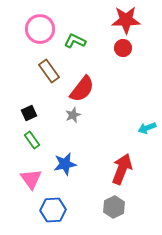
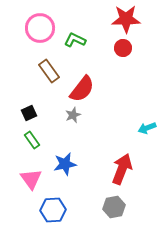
red star: moved 1 px up
pink circle: moved 1 px up
green L-shape: moved 1 px up
gray hexagon: rotated 15 degrees clockwise
